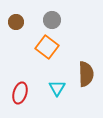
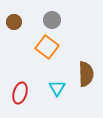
brown circle: moved 2 px left
